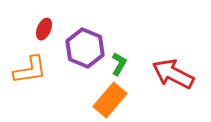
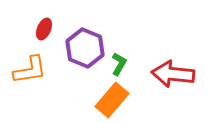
red arrow: rotated 21 degrees counterclockwise
orange rectangle: moved 2 px right
